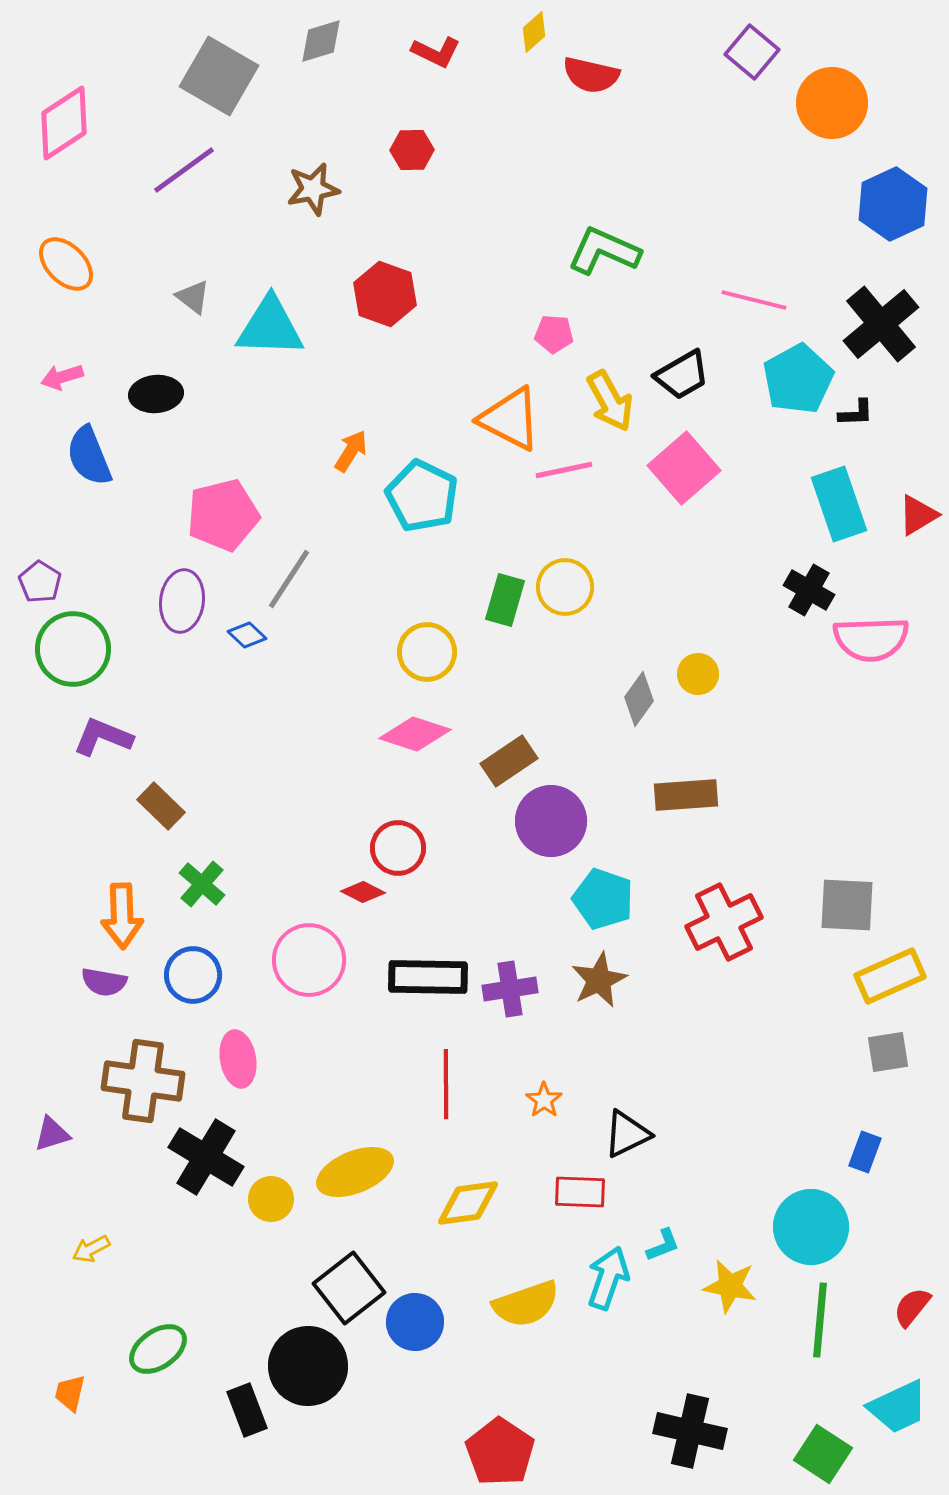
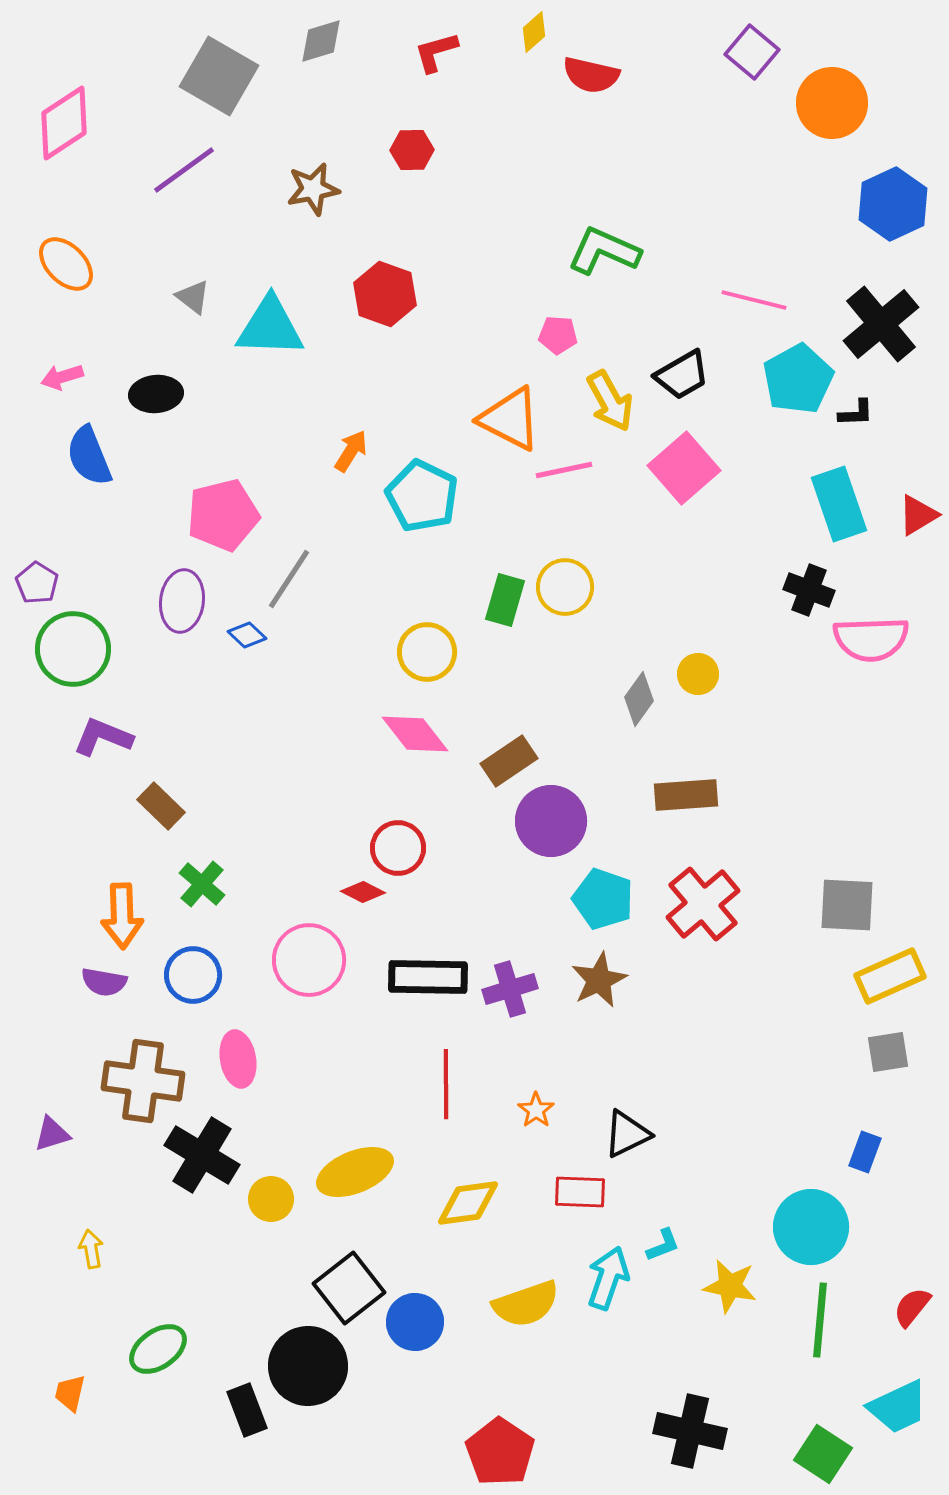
red L-shape at (436, 52): rotated 138 degrees clockwise
pink pentagon at (554, 334): moved 4 px right, 1 px down
purple pentagon at (40, 582): moved 3 px left, 1 px down
black cross at (809, 590): rotated 9 degrees counterclockwise
pink diamond at (415, 734): rotated 34 degrees clockwise
red cross at (724, 922): moved 21 px left, 18 px up; rotated 14 degrees counterclockwise
purple cross at (510, 989): rotated 8 degrees counterclockwise
orange star at (544, 1100): moved 8 px left, 10 px down
black cross at (206, 1157): moved 4 px left, 2 px up
yellow arrow at (91, 1249): rotated 108 degrees clockwise
